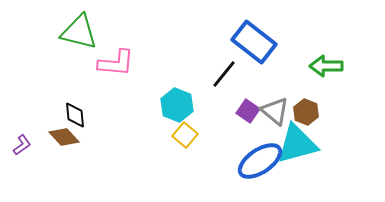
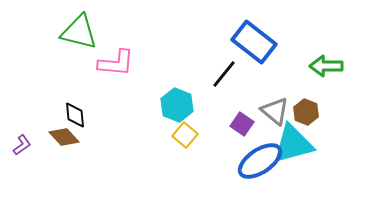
purple square: moved 6 px left, 13 px down
cyan triangle: moved 4 px left
